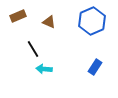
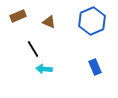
blue rectangle: rotated 56 degrees counterclockwise
